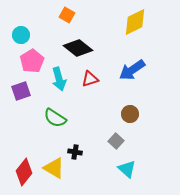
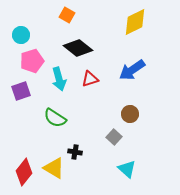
pink pentagon: rotated 15 degrees clockwise
gray square: moved 2 px left, 4 px up
